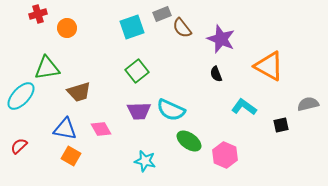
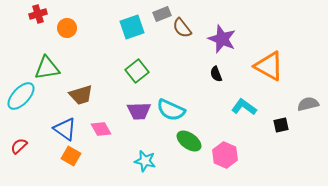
purple star: moved 1 px right
brown trapezoid: moved 2 px right, 3 px down
blue triangle: rotated 25 degrees clockwise
